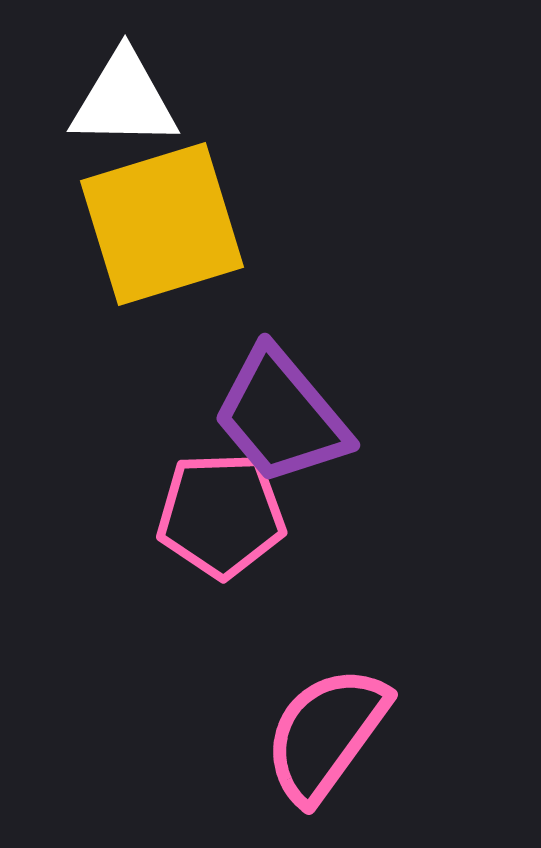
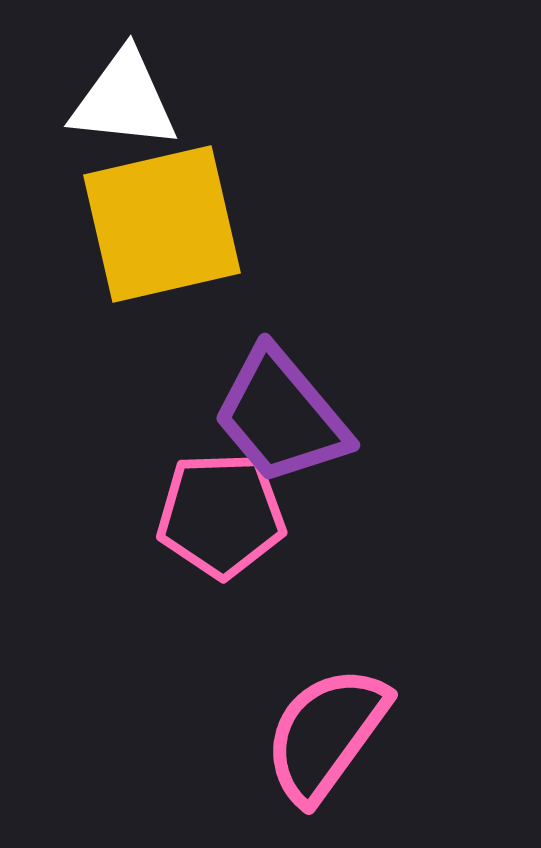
white triangle: rotated 5 degrees clockwise
yellow square: rotated 4 degrees clockwise
